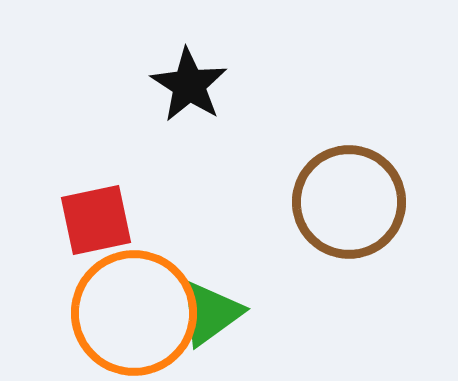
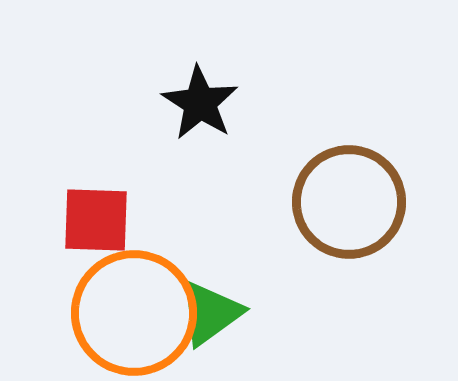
black star: moved 11 px right, 18 px down
red square: rotated 14 degrees clockwise
